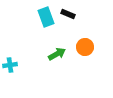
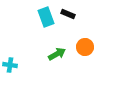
cyan cross: rotated 16 degrees clockwise
